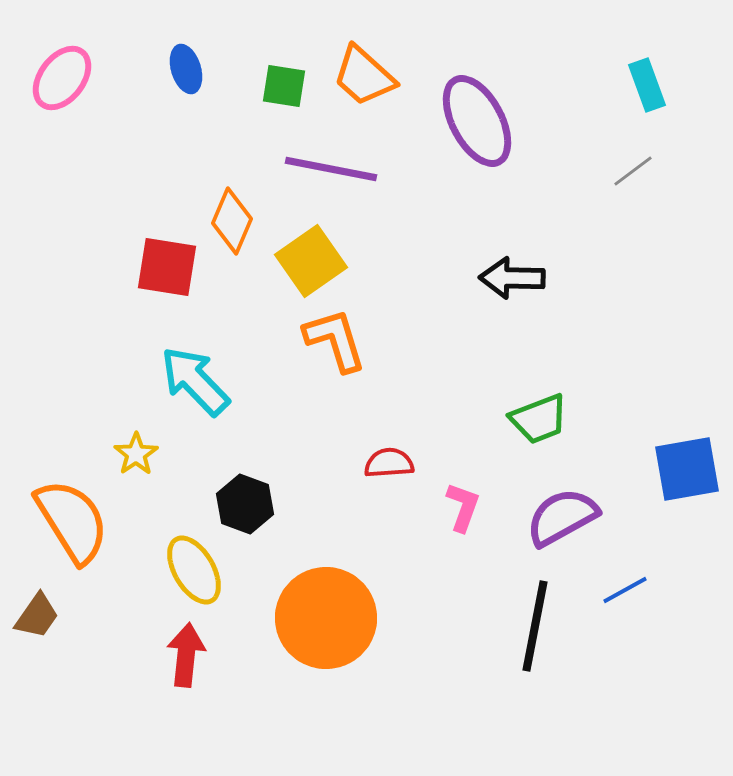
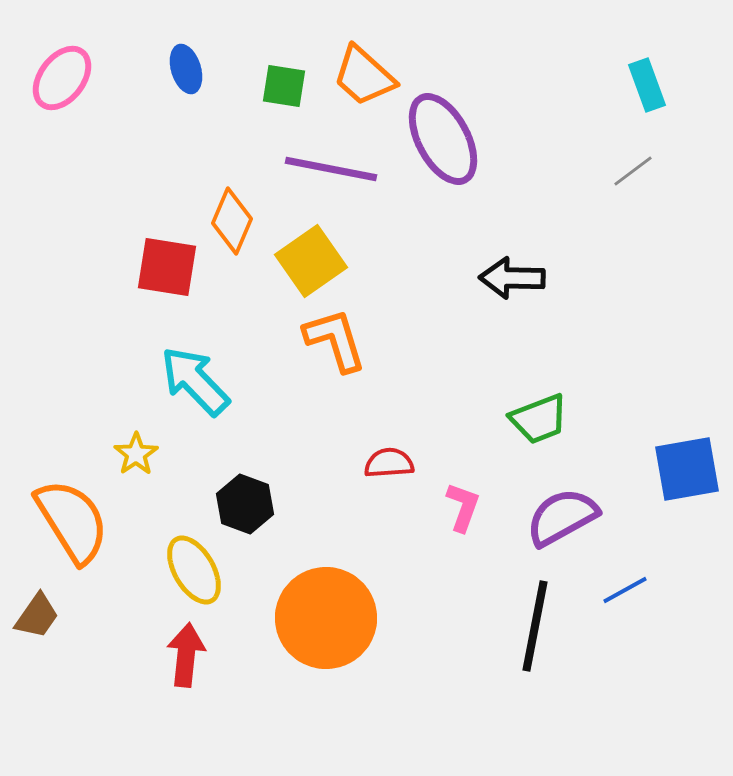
purple ellipse: moved 34 px left, 18 px down
